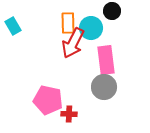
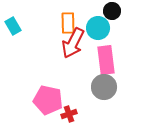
cyan circle: moved 7 px right
red cross: rotated 21 degrees counterclockwise
